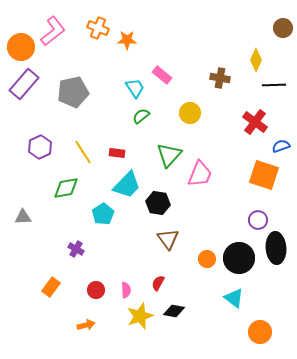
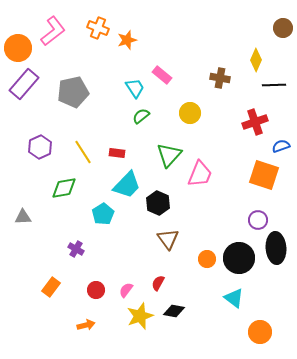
orange star at (127, 40): rotated 18 degrees counterclockwise
orange circle at (21, 47): moved 3 px left, 1 px down
red cross at (255, 122): rotated 35 degrees clockwise
green diamond at (66, 188): moved 2 px left
black hexagon at (158, 203): rotated 15 degrees clockwise
pink semicircle at (126, 290): rotated 140 degrees counterclockwise
